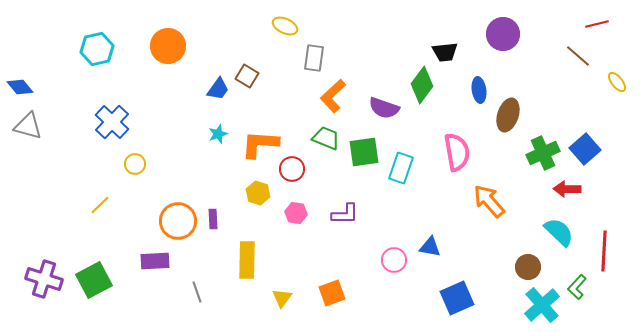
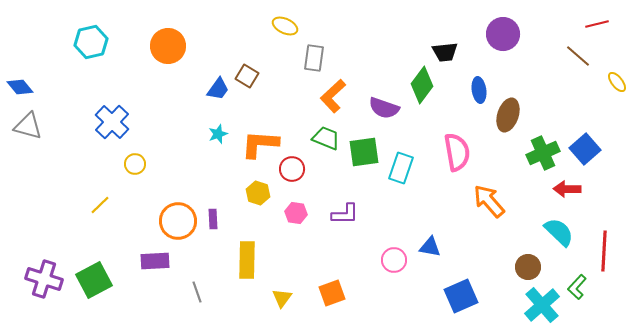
cyan hexagon at (97, 49): moved 6 px left, 7 px up
blue square at (457, 298): moved 4 px right, 2 px up
